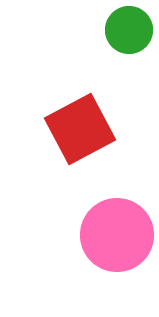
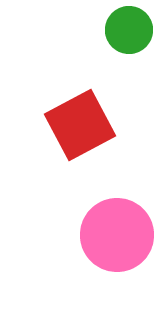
red square: moved 4 px up
